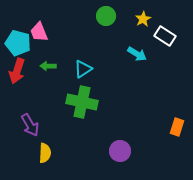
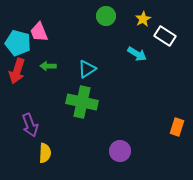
cyan triangle: moved 4 px right
purple arrow: rotated 10 degrees clockwise
